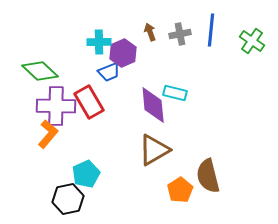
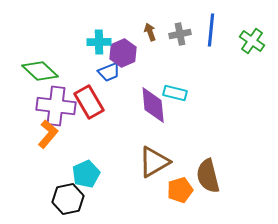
purple cross: rotated 6 degrees clockwise
brown triangle: moved 12 px down
orange pentagon: rotated 15 degrees clockwise
